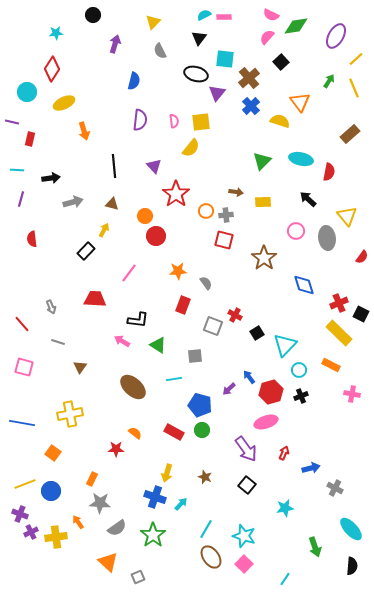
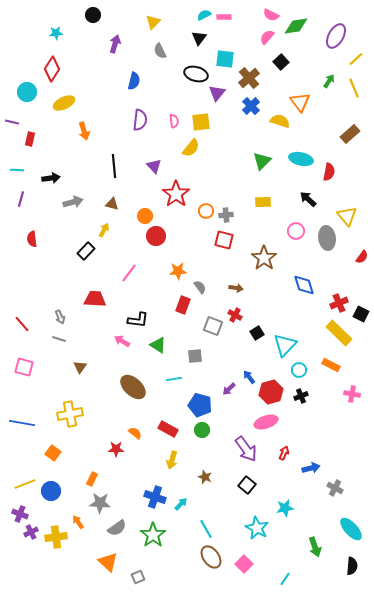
brown arrow at (236, 192): moved 96 px down
gray semicircle at (206, 283): moved 6 px left, 4 px down
gray arrow at (51, 307): moved 9 px right, 10 px down
gray line at (58, 342): moved 1 px right, 3 px up
red rectangle at (174, 432): moved 6 px left, 3 px up
yellow arrow at (167, 473): moved 5 px right, 13 px up
cyan line at (206, 529): rotated 60 degrees counterclockwise
cyan star at (244, 536): moved 13 px right, 8 px up; rotated 10 degrees clockwise
